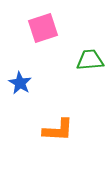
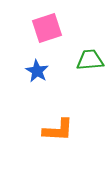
pink square: moved 4 px right
blue star: moved 17 px right, 12 px up
